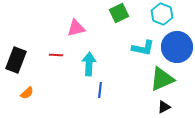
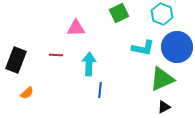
pink triangle: rotated 12 degrees clockwise
